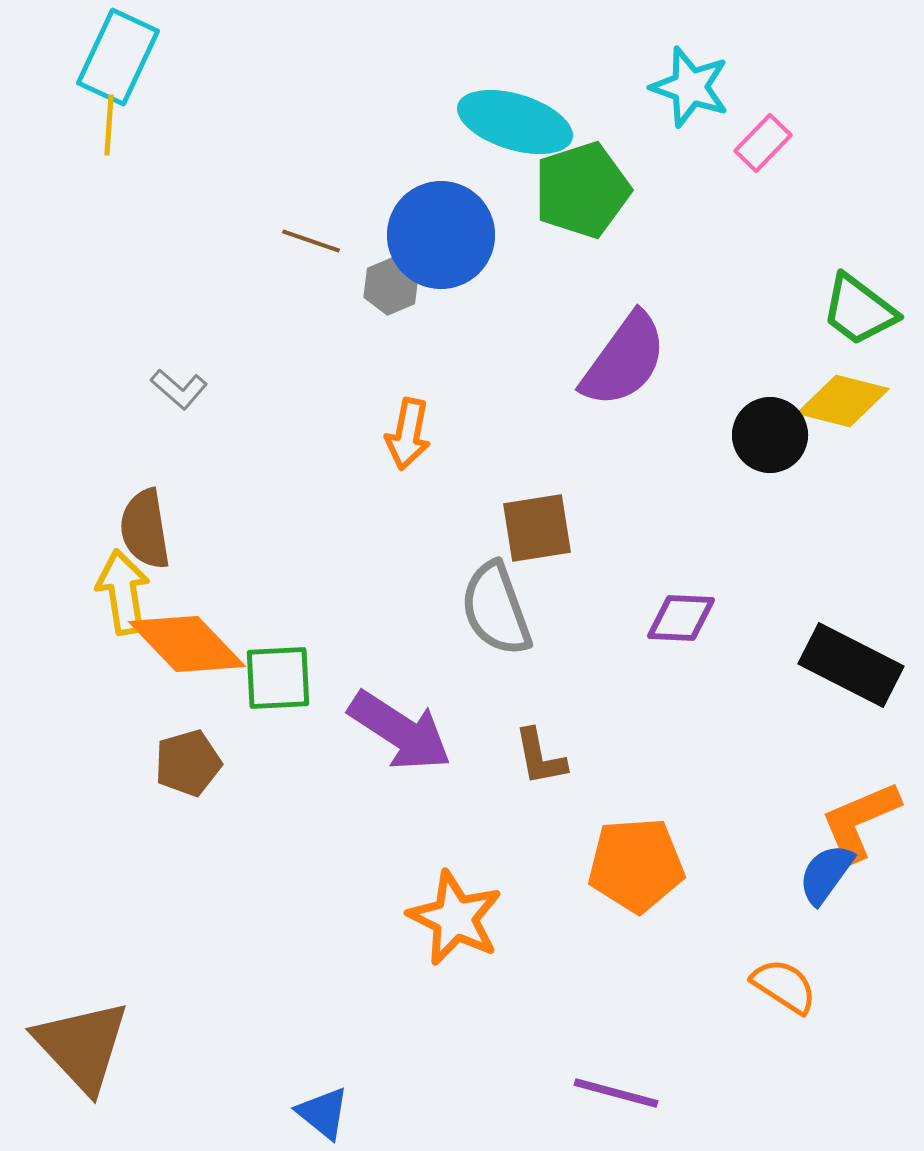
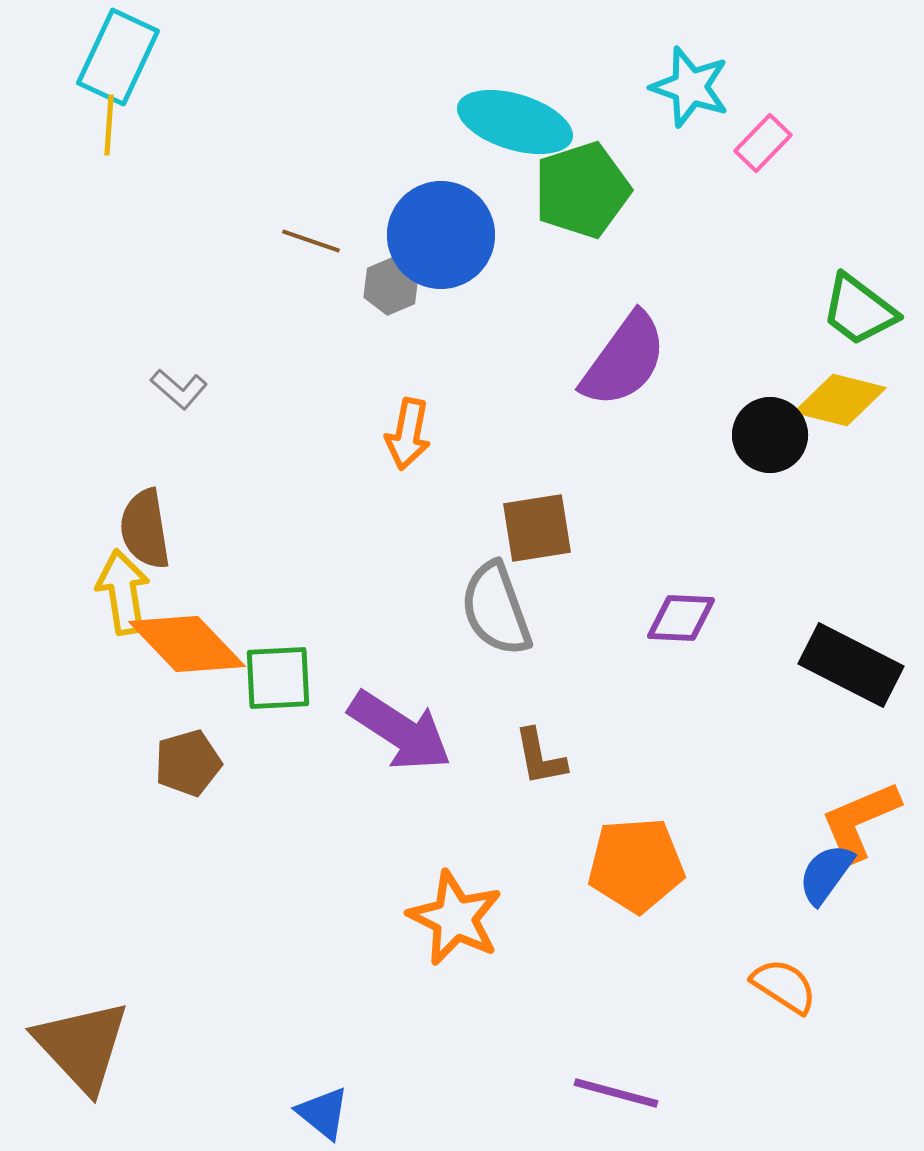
yellow diamond: moved 3 px left, 1 px up
